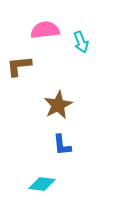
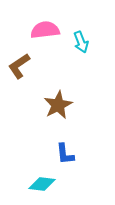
brown L-shape: rotated 28 degrees counterclockwise
blue L-shape: moved 3 px right, 9 px down
